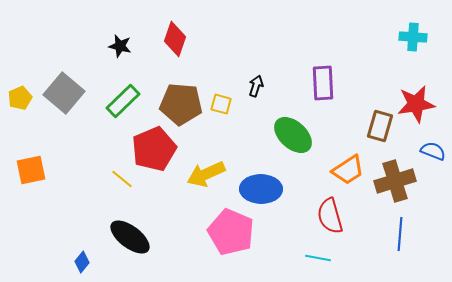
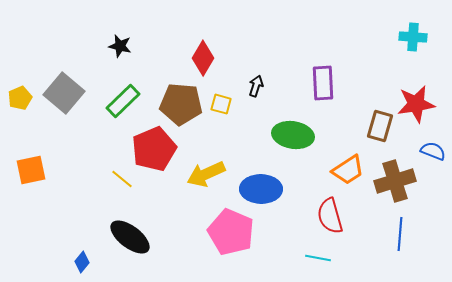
red diamond: moved 28 px right, 19 px down; rotated 12 degrees clockwise
green ellipse: rotated 33 degrees counterclockwise
